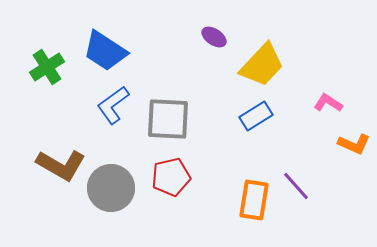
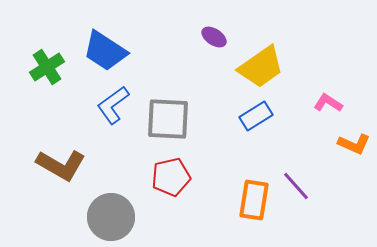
yellow trapezoid: moved 1 px left, 2 px down; rotated 12 degrees clockwise
gray circle: moved 29 px down
